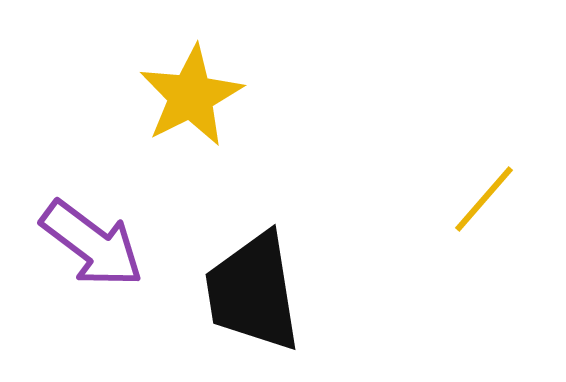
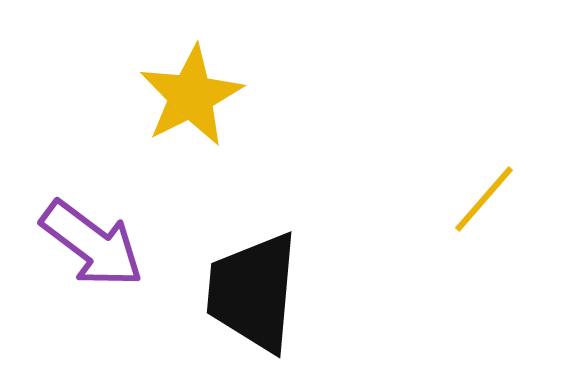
black trapezoid: rotated 14 degrees clockwise
